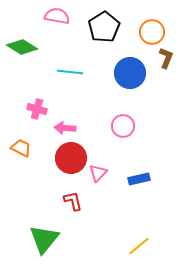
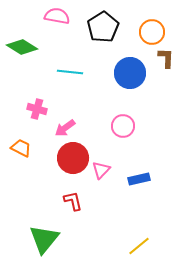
black pentagon: moved 1 px left
brown L-shape: rotated 20 degrees counterclockwise
pink arrow: rotated 40 degrees counterclockwise
red circle: moved 2 px right
pink triangle: moved 3 px right, 3 px up
